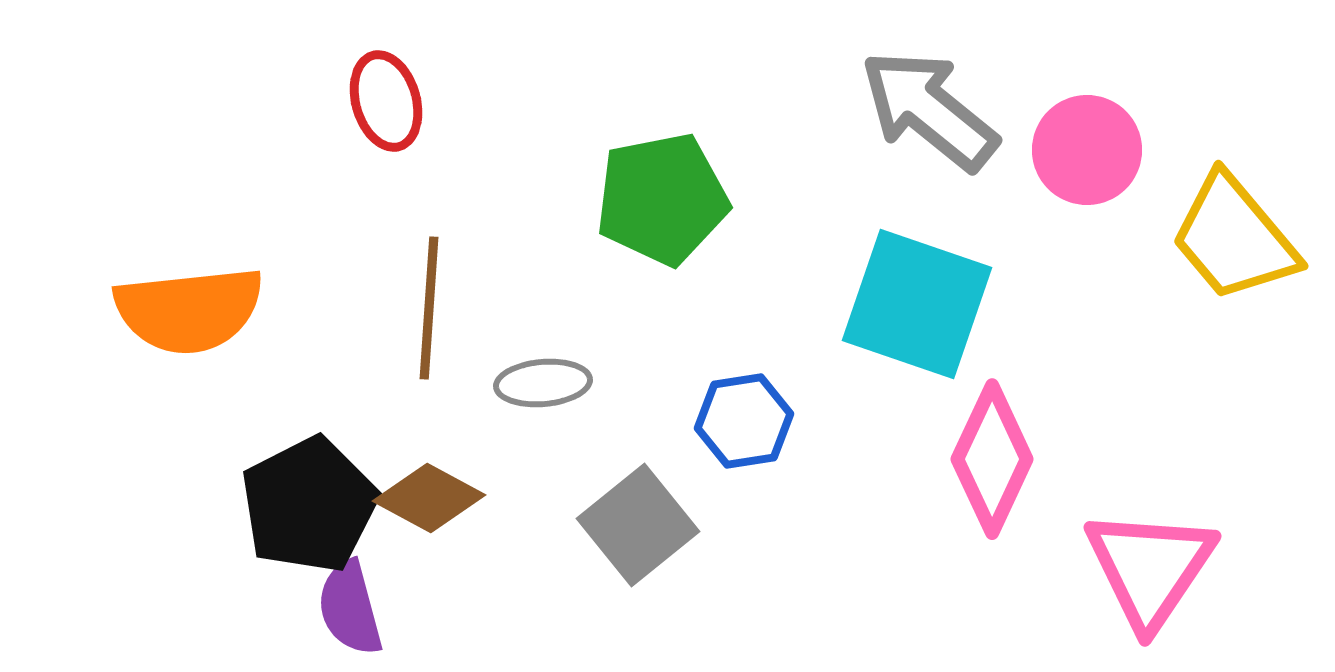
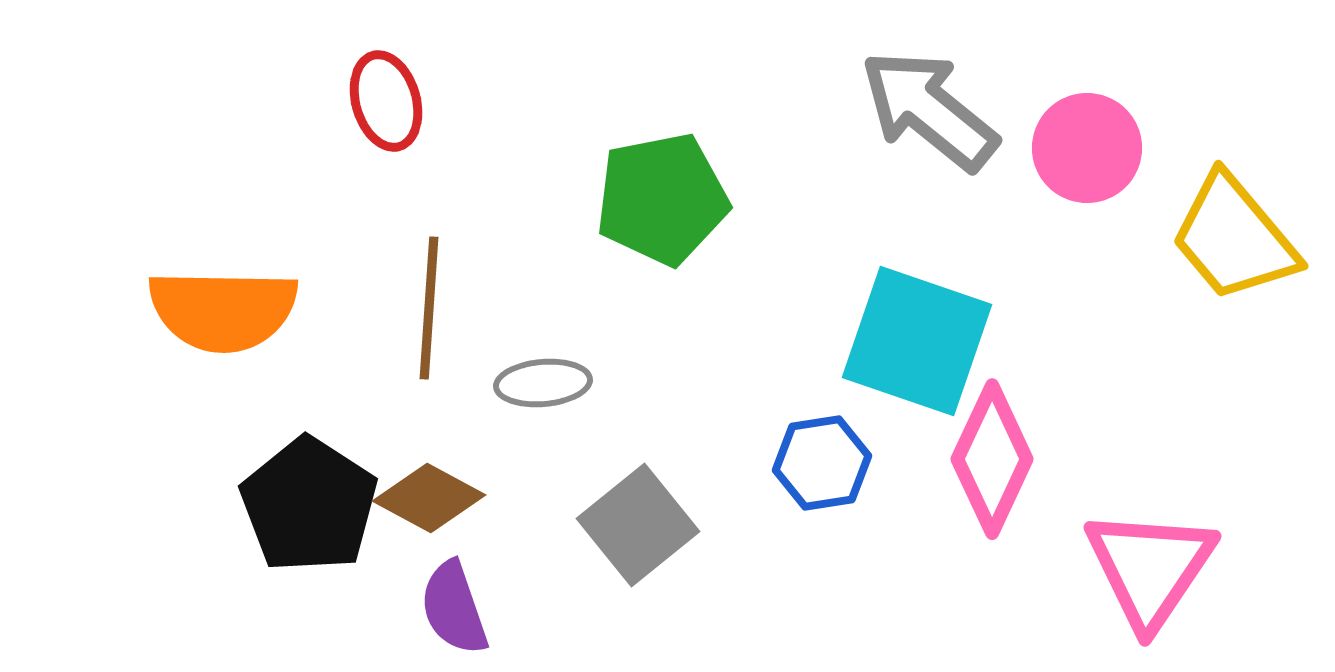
pink circle: moved 2 px up
cyan square: moved 37 px down
orange semicircle: moved 34 px right; rotated 7 degrees clockwise
blue hexagon: moved 78 px right, 42 px down
black pentagon: rotated 12 degrees counterclockwise
purple semicircle: moved 104 px right; rotated 4 degrees counterclockwise
